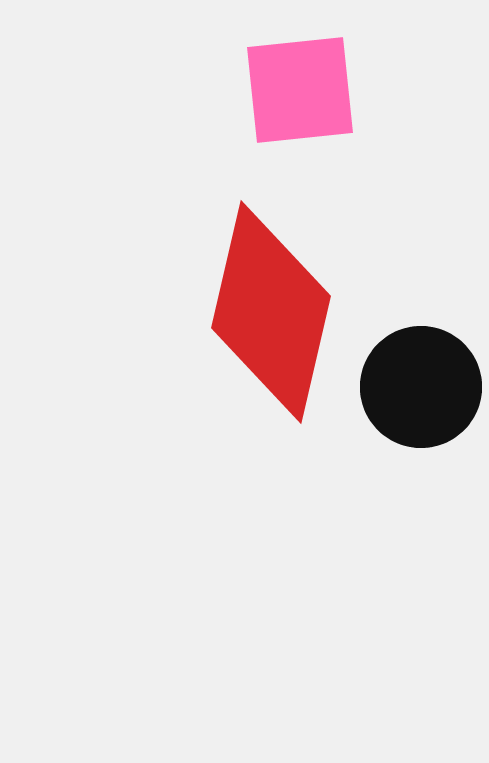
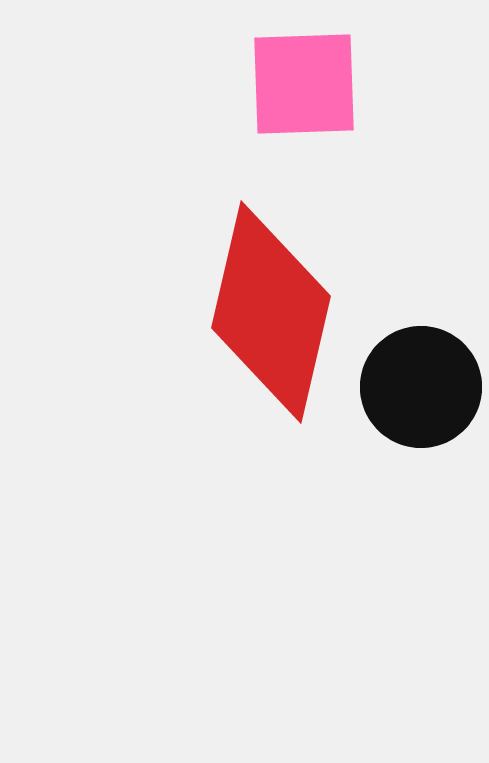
pink square: moved 4 px right, 6 px up; rotated 4 degrees clockwise
